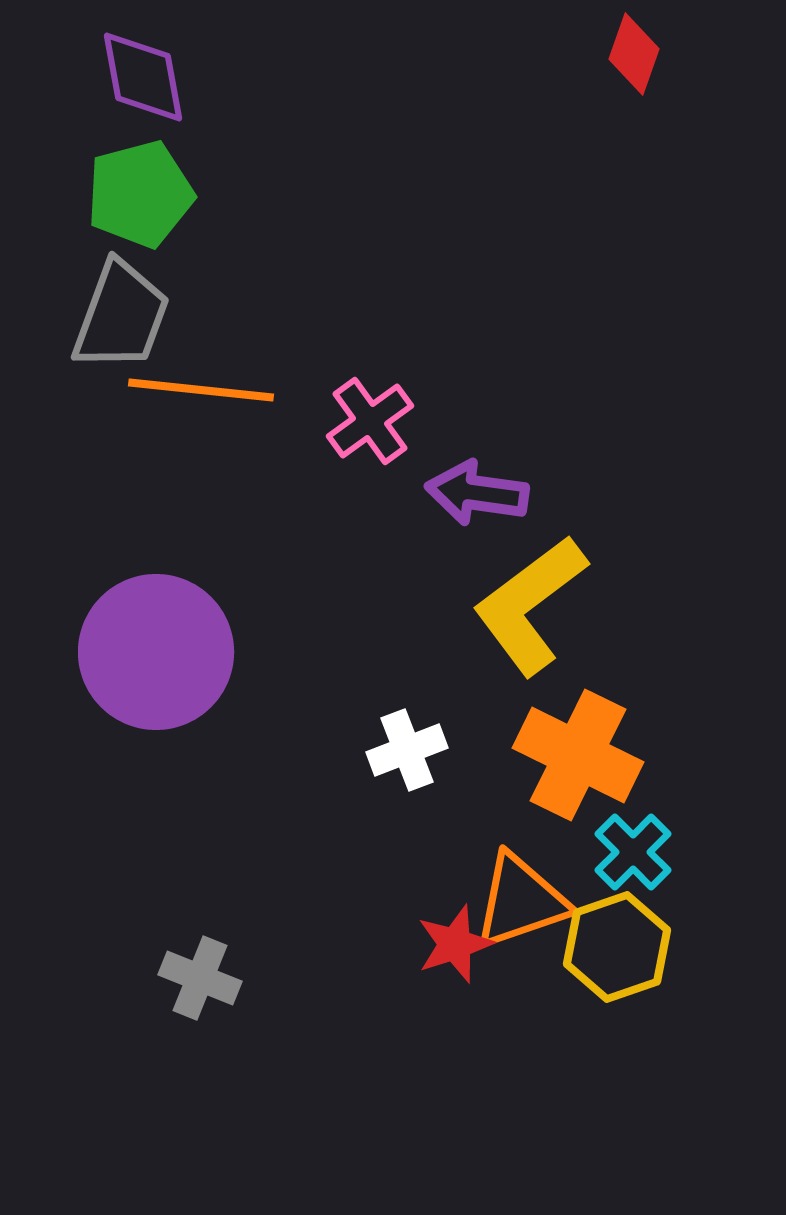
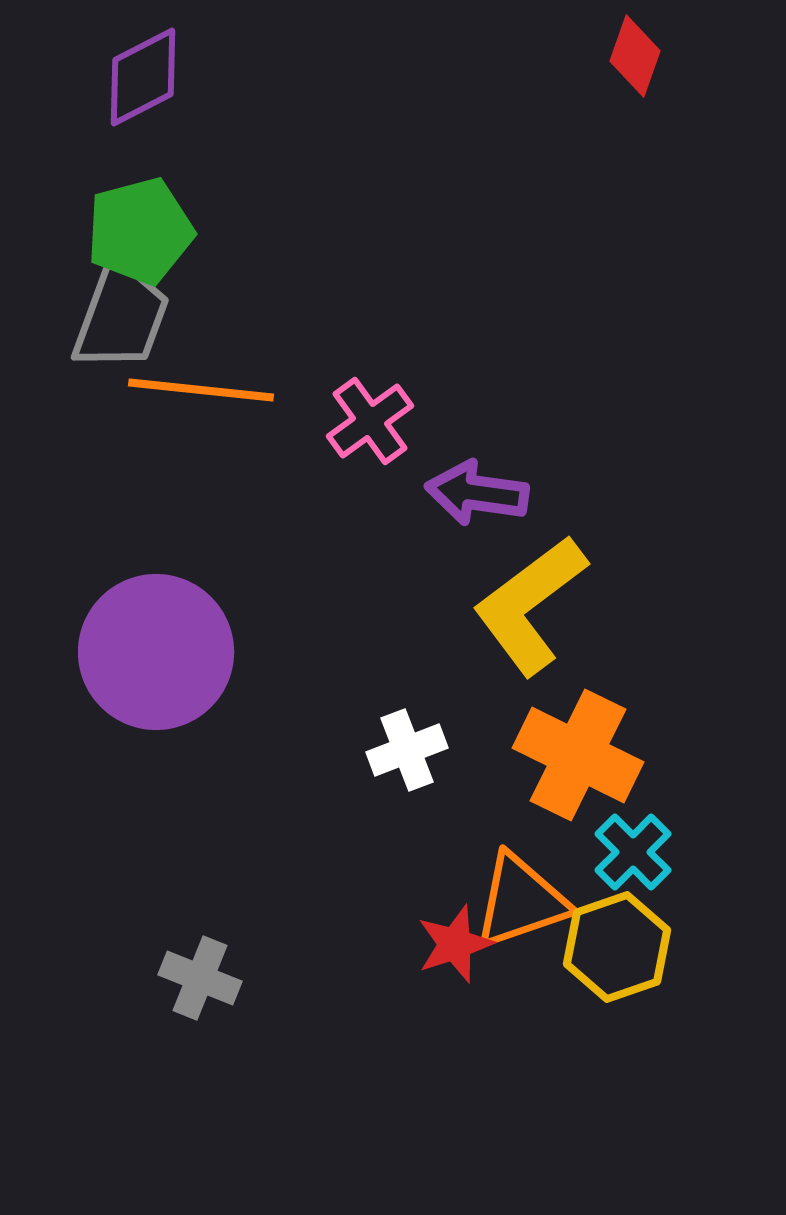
red diamond: moved 1 px right, 2 px down
purple diamond: rotated 73 degrees clockwise
green pentagon: moved 37 px down
